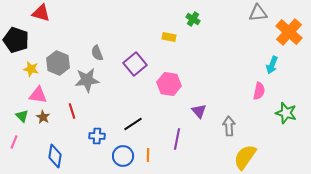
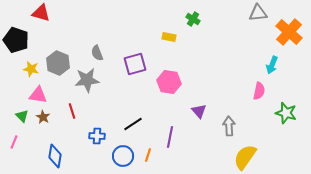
purple square: rotated 25 degrees clockwise
pink hexagon: moved 2 px up
purple line: moved 7 px left, 2 px up
orange line: rotated 16 degrees clockwise
